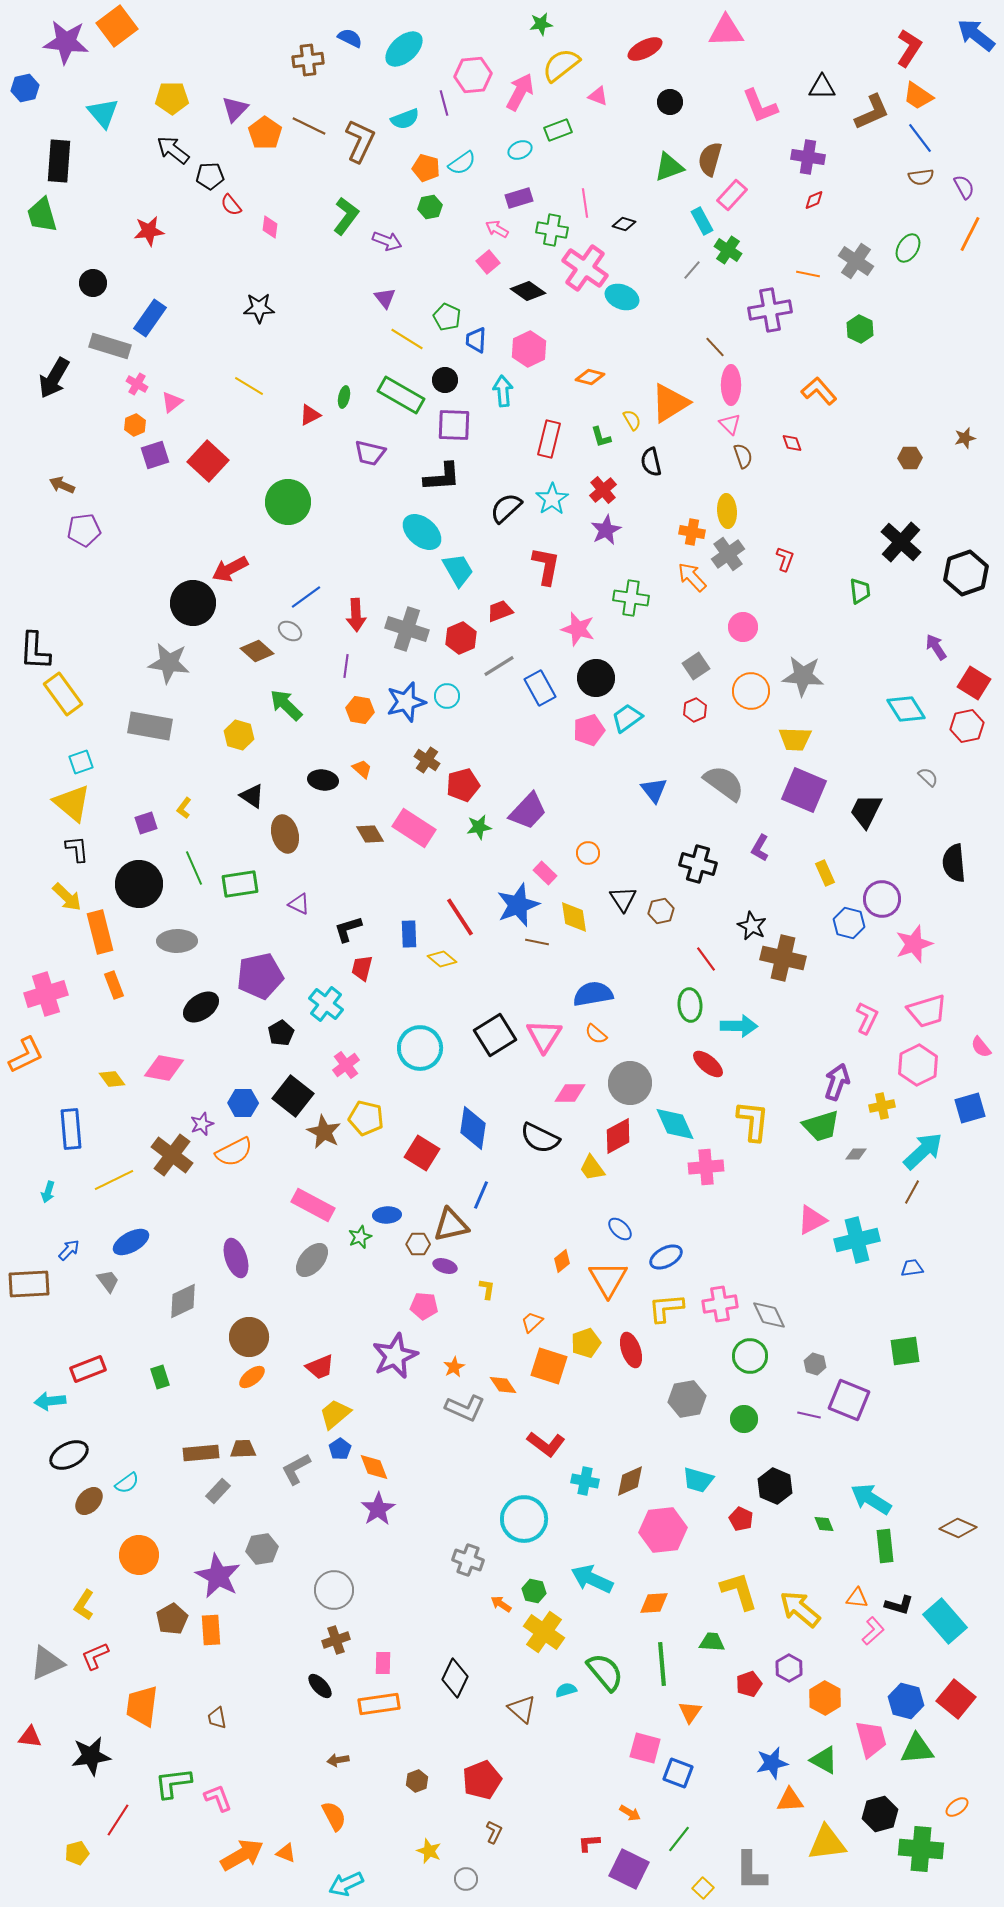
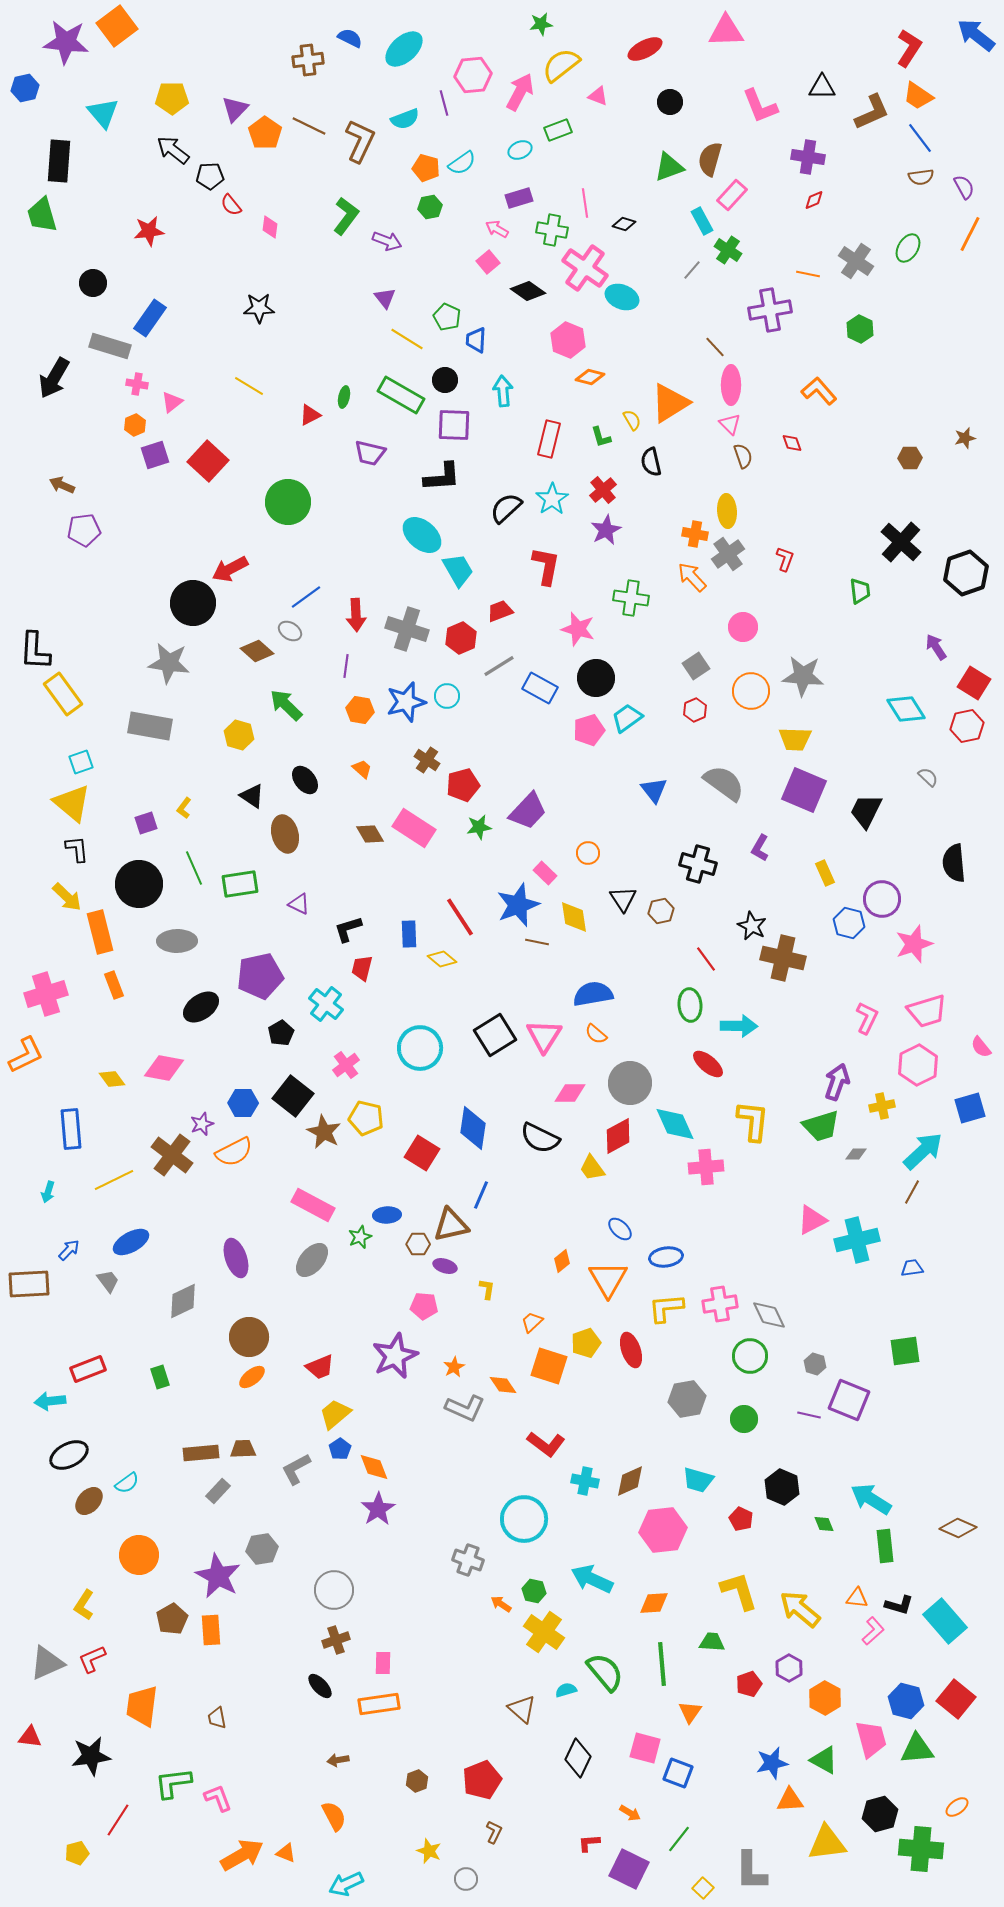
pink hexagon at (529, 349): moved 39 px right, 9 px up; rotated 12 degrees counterclockwise
pink cross at (137, 384): rotated 20 degrees counterclockwise
cyan ellipse at (422, 532): moved 3 px down
orange cross at (692, 532): moved 3 px right, 2 px down
blue rectangle at (540, 688): rotated 32 degrees counterclockwise
black ellipse at (323, 780): moved 18 px left; rotated 44 degrees clockwise
blue ellipse at (666, 1257): rotated 20 degrees clockwise
black hexagon at (775, 1486): moved 7 px right, 1 px down
red L-shape at (95, 1656): moved 3 px left, 3 px down
black diamond at (455, 1678): moved 123 px right, 80 px down
